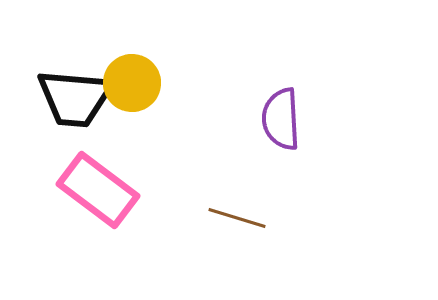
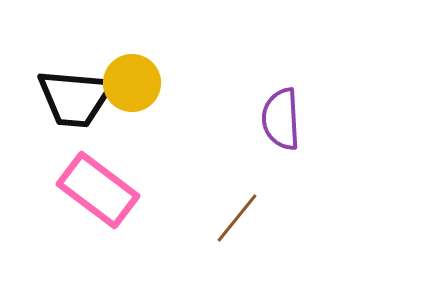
brown line: rotated 68 degrees counterclockwise
